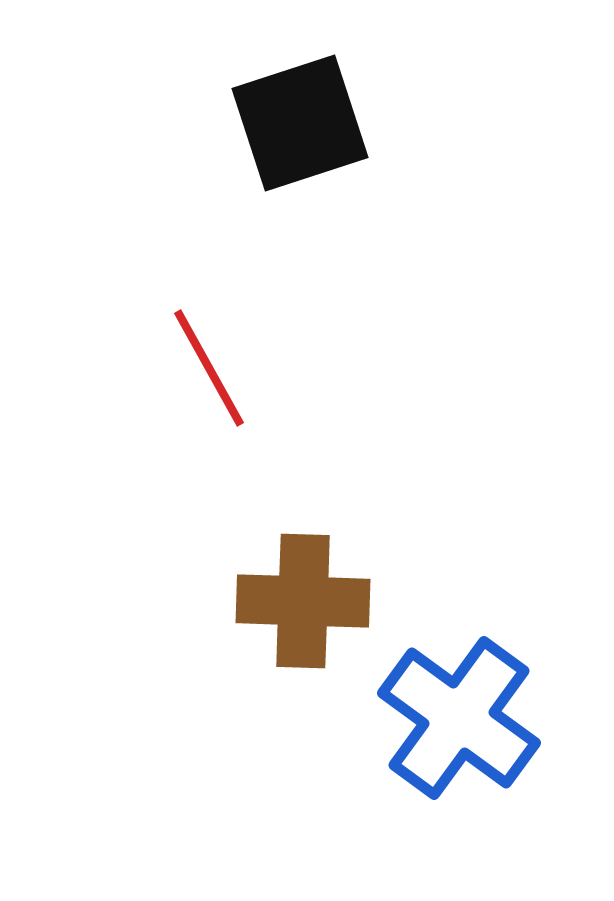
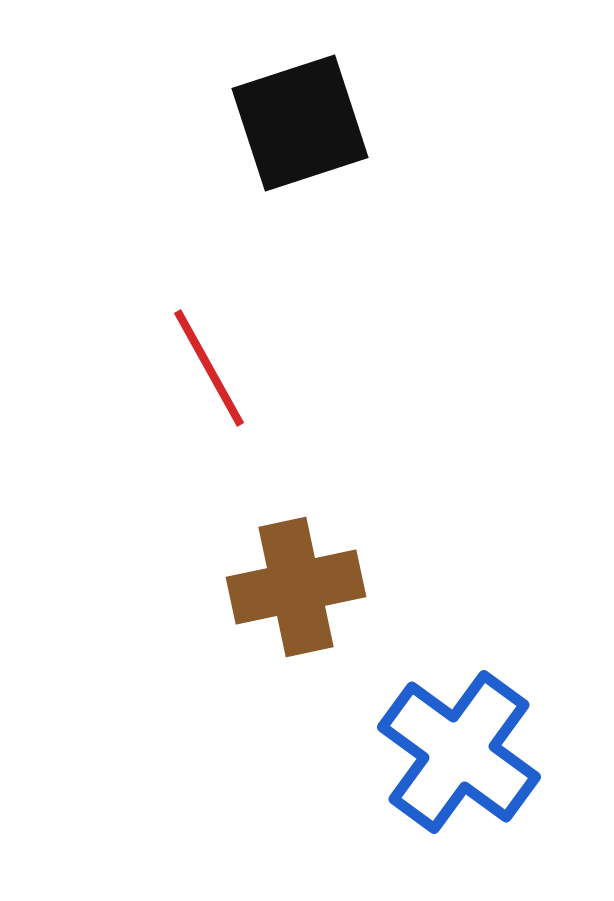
brown cross: moved 7 px left, 14 px up; rotated 14 degrees counterclockwise
blue cross: moved 34 px down
